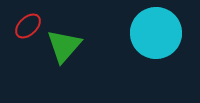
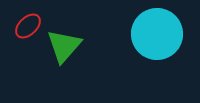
cyan circle: moved 1 px right, 1 px down
